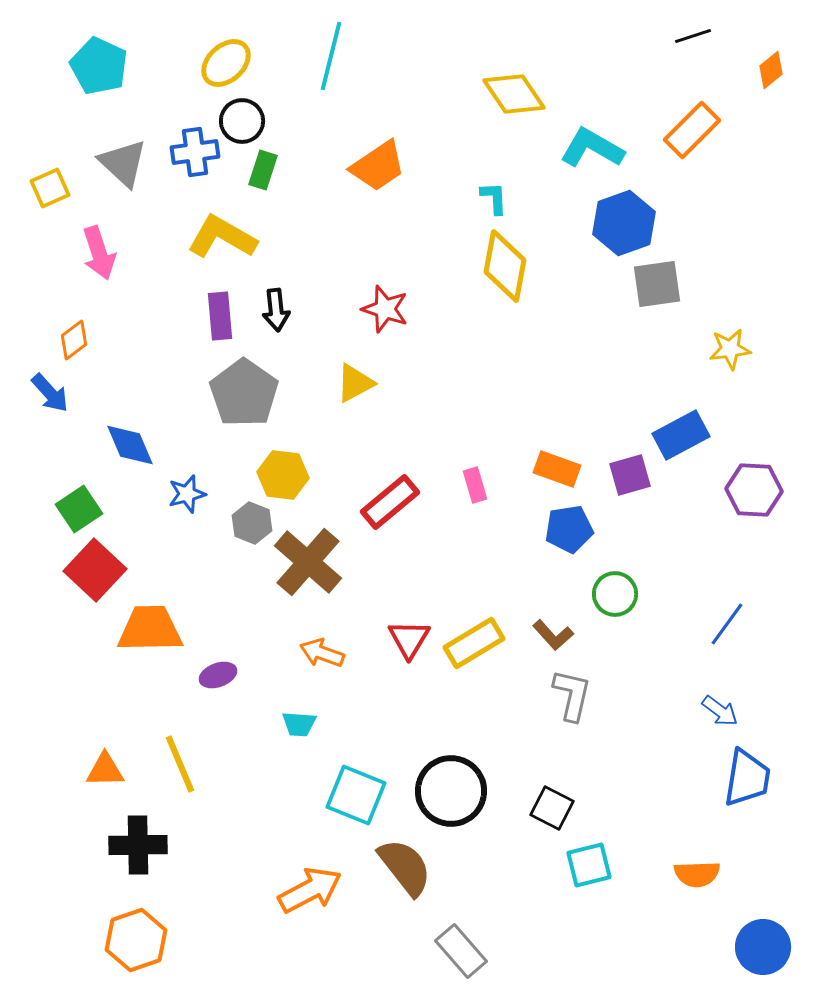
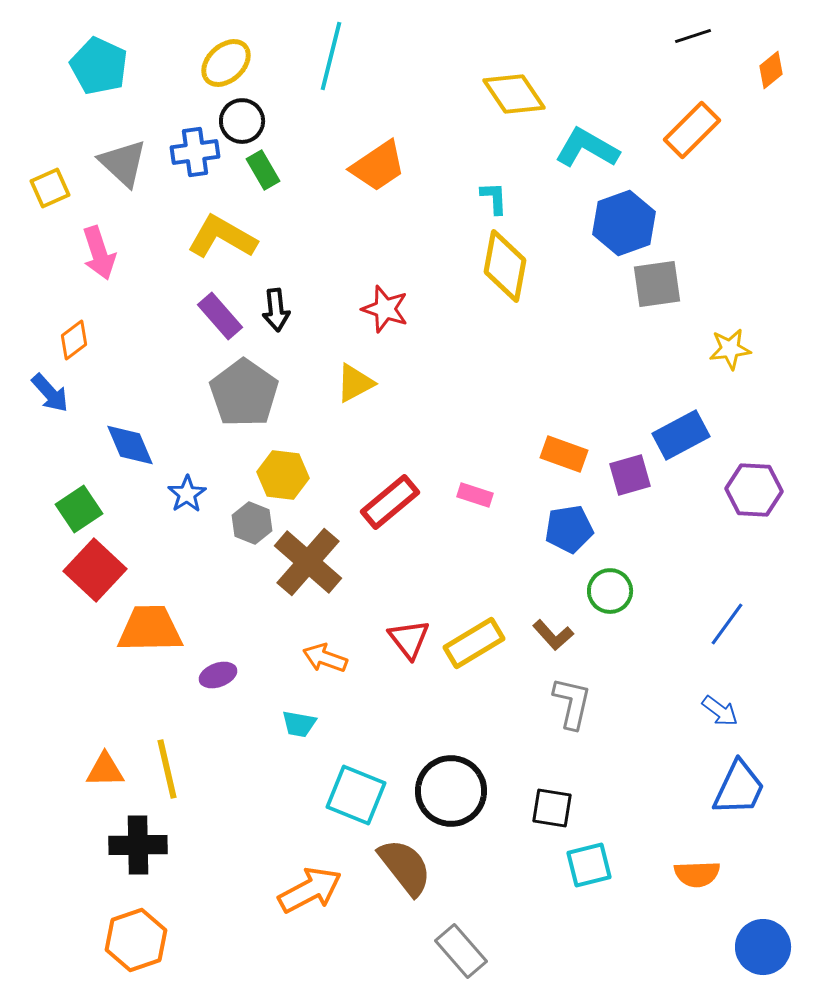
cyan L-shape at (592, 148): moved 5 px left
green rectangle at (263, 170): rotated 48 degrees counterclockwise
purple rectangle at (220, 316): rotated 36 degrees counterclockwise
orange rectangle at (557, 469): moved 7 px right, 15 px up
pink rectangle at (475, 485): moved 10 px down; rotated 56 degrees counterclockwise
blue star at (187, 494): rotated 18 degrees counterclockwise
green circle at (615, 594): moved 5 px left, 3 px up
red triangle at (409, 639): rotated 9 degrees counterclockwise
orange arrow at (322, 653): moved 3 px right, 5 px down
gray L-shape at (572, 695): moved 8 px down
cyan trapezoid at (299, 724): rotated 6 degrees clockwise
yellow line at (180, 764): moved 13 px left, 5 px down; rotated 10 degrees clockwise
blue trapezoid at (747, 778): moved 8 px left, 10 px down; rotated 16 degrees clockwise
black square at (552, 808): rotated 18 degrees counterclockwise
